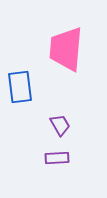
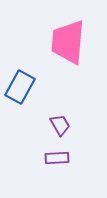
pink trapezoid: moved 2 px right, 7 px up
blue rectangle: rotated 36 degrees clockwise
